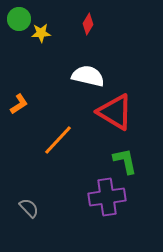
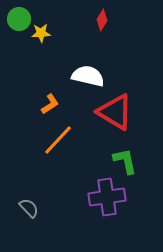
red diamond: moved 14 px right, 4 px up
orange L-shape: moved 31 px right
